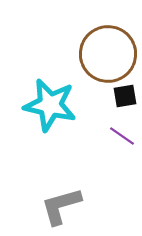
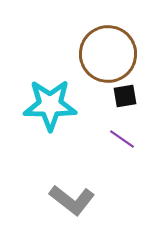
cyan star: rotated 12 degrees counterclockwise
purple line: moved 3 px down
gray L-shape: moved 11 px right, 6 px up; rotated 126 degrees counterclockwise
